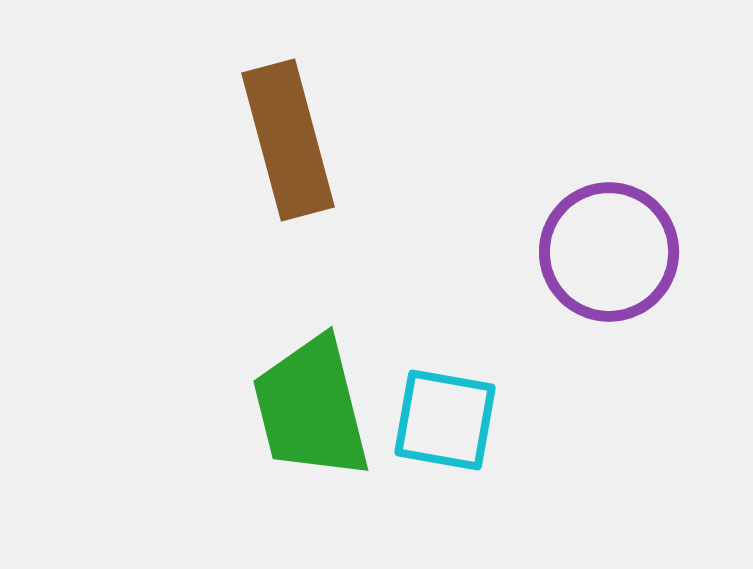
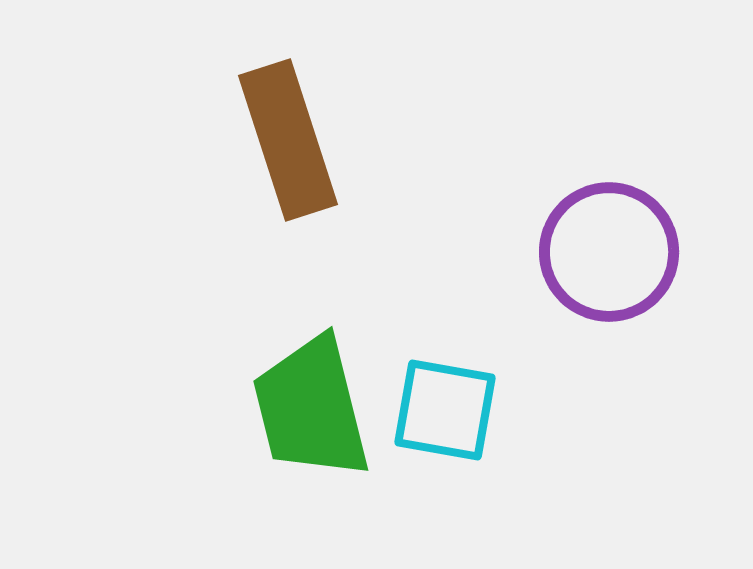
brown rectangle: rotated 3 degrees counterclockwise
cyan square: moved 10 px up
